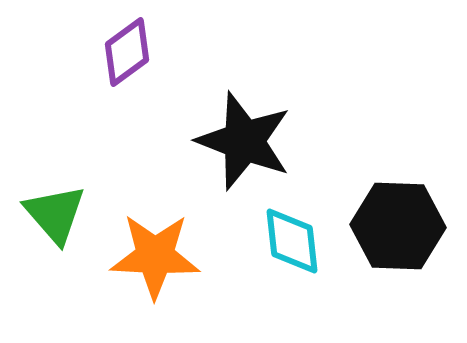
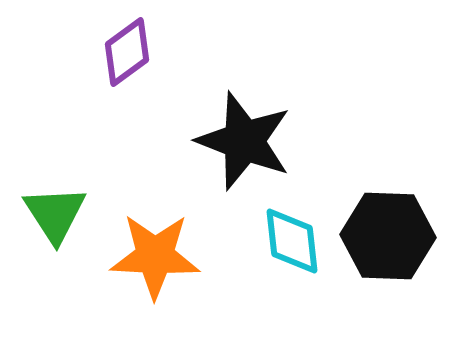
green triangle: rotated 8 degrees clockwise
black hexagon: moved 10 px left, 10 px down
